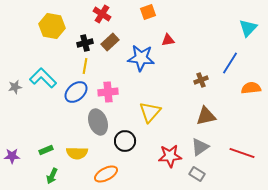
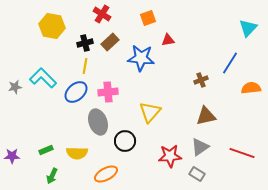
orange square: moved 6 px down
